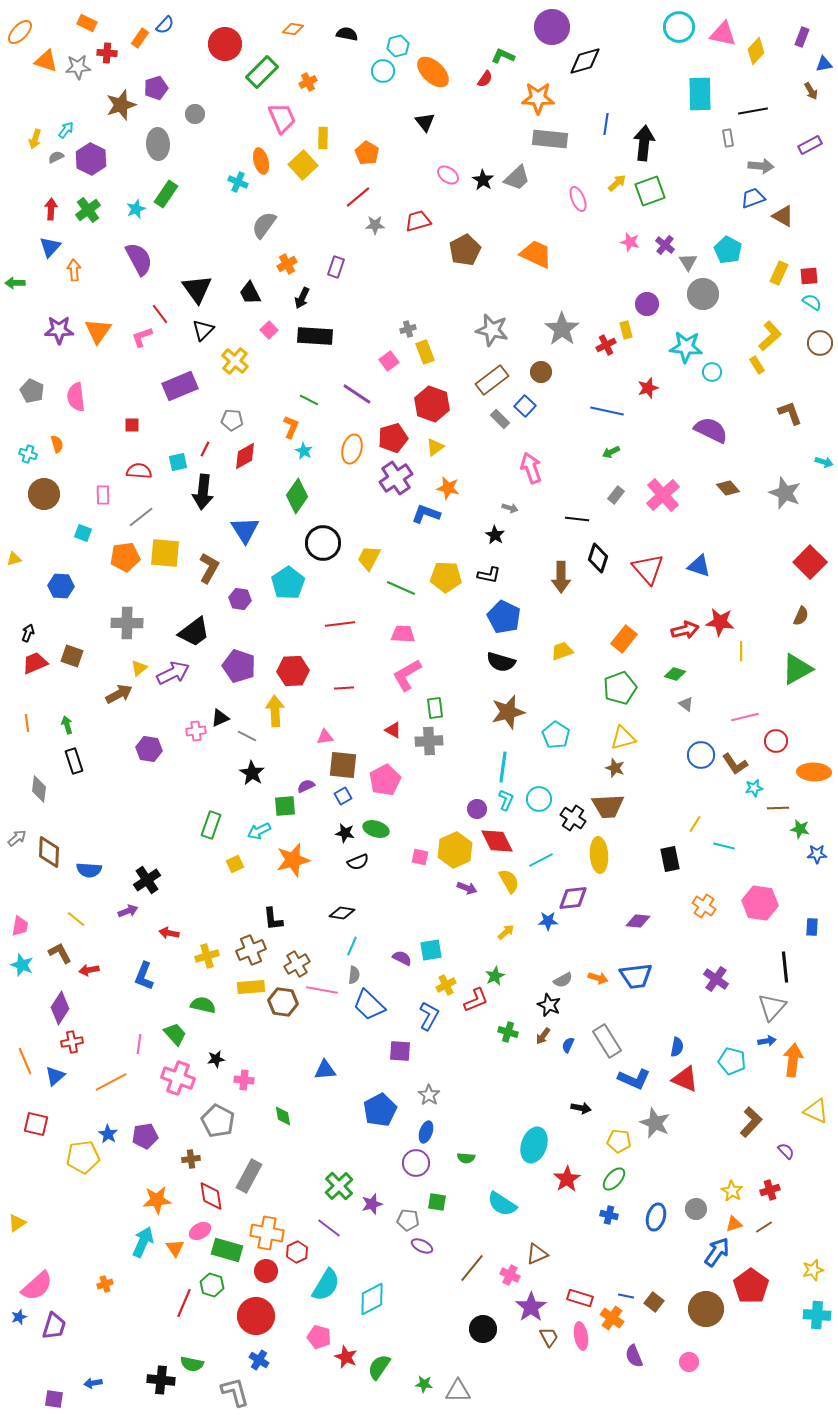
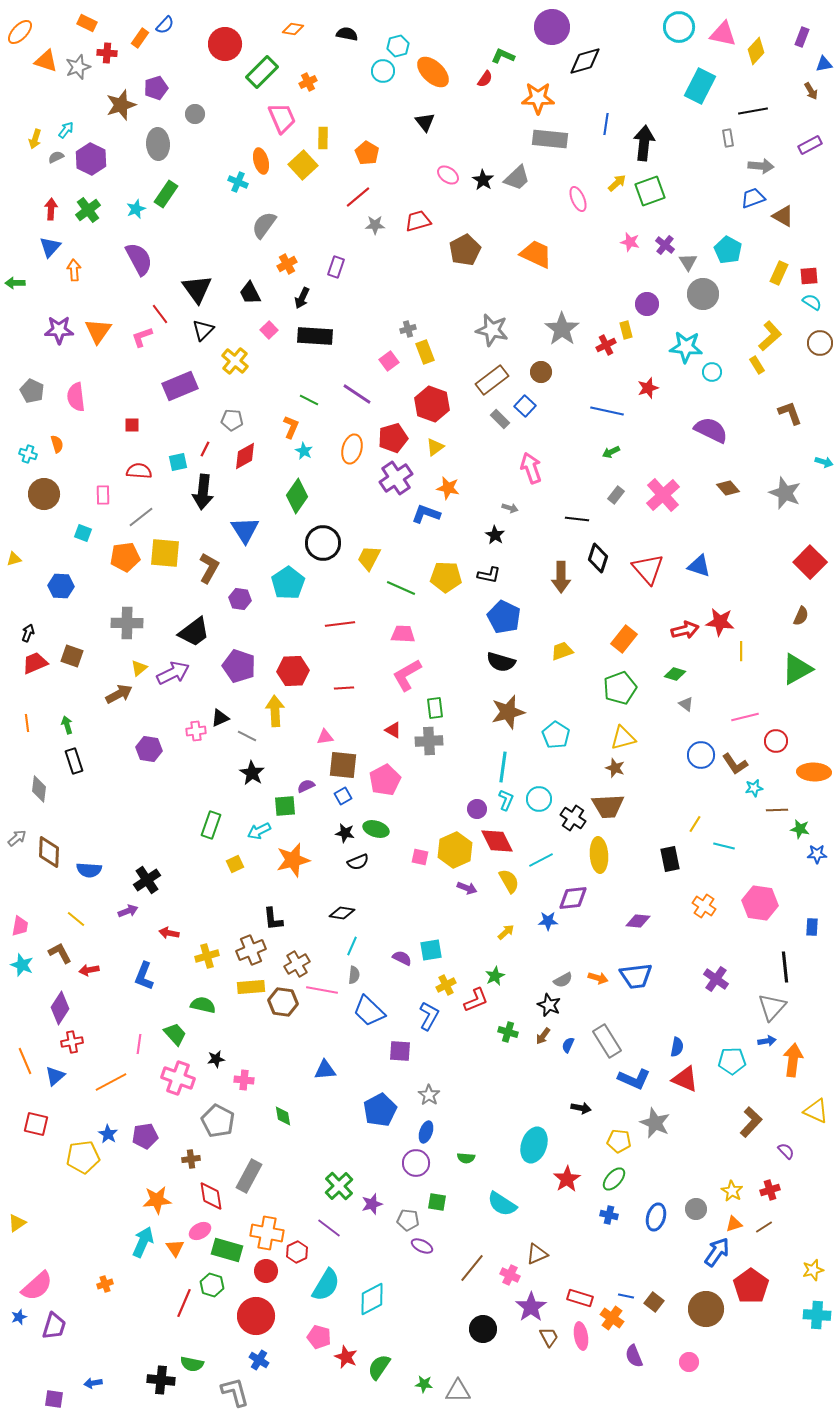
gray star at (78, 67): rotated 15 degrees counterclockwise
cyan rectangle at (700, 94): moved 8 px up; rotated 28 degrees clockwise
brown line at (778, 808): moved 1 px left, 2 px down
blue trapezoid at (369, 1005): moved 6 px down
cyan pentagon at (732, 1061): rotated 16 degrees counterclockwise
